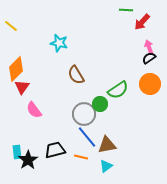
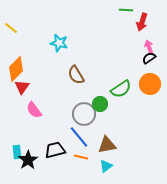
red arrow: rotated 24 degrees counterclockwise
yellow line: moved 2 px down
green semicircle: moved 3 px right, 1 px up
blue line: moved 8 px left
